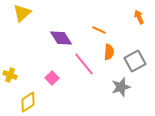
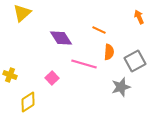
pink line: rotated 35 degrees counterclockwise
